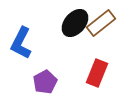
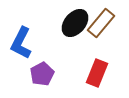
brown rectangle: rotated 12 degrees counterclockwise
purple pentagon: moved 3 px left, 8 px up
